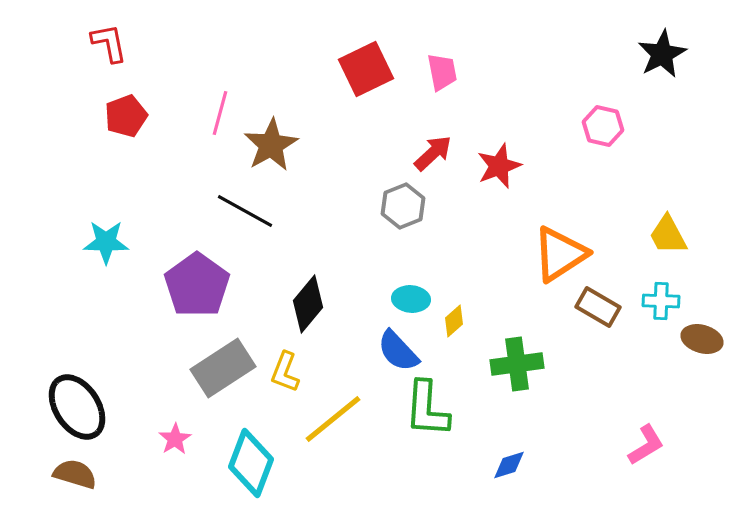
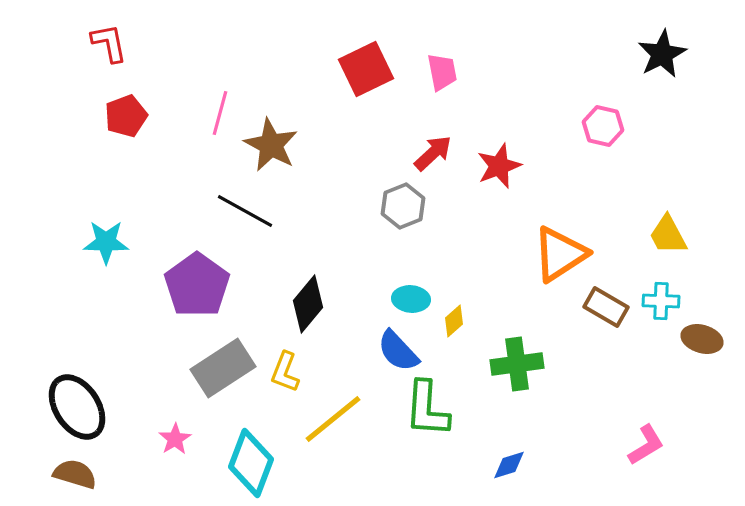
brown star: rotated 14 degrees counterclockwise
brown rectangle: moved 8 px right
